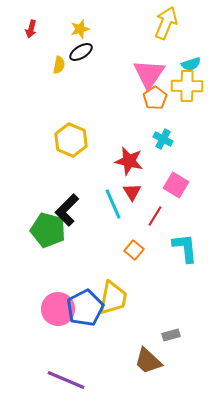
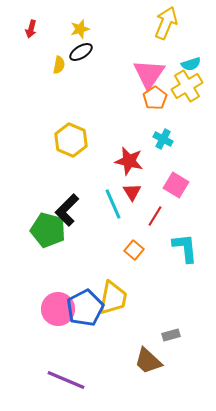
yellow cross: rotated 32 degrees counterclockwise
